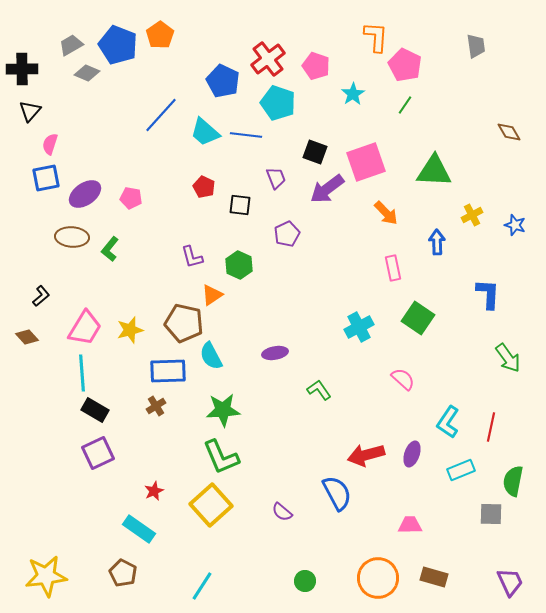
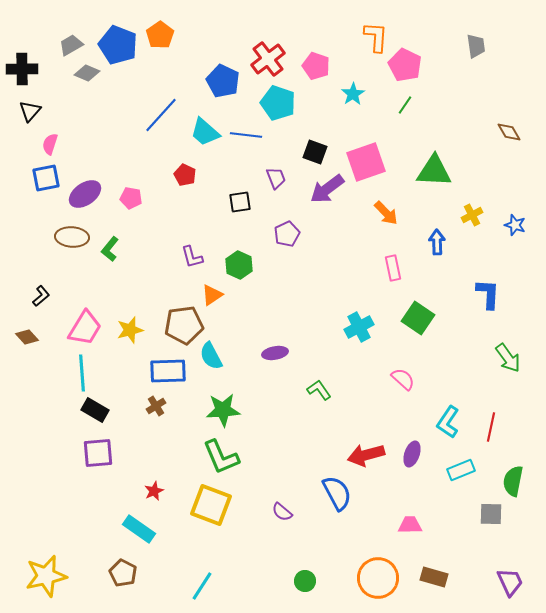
red pentagon at (204, 187): moved 19 px left, 12 px up
black square at (240, 205): moved 3 px up; rotated 15 degrees counterclockwise
brown pentagon at (184, 323): moved 2 px down; rotated 21 degrees counterclockwise
purple square at (98, 453): rotated 20 degrees clockwise
yellow square at (211, 505): rotated 27 degrees counterclockwise
yellow star at (46, 576): rotated 6 degrees counterclockwise
